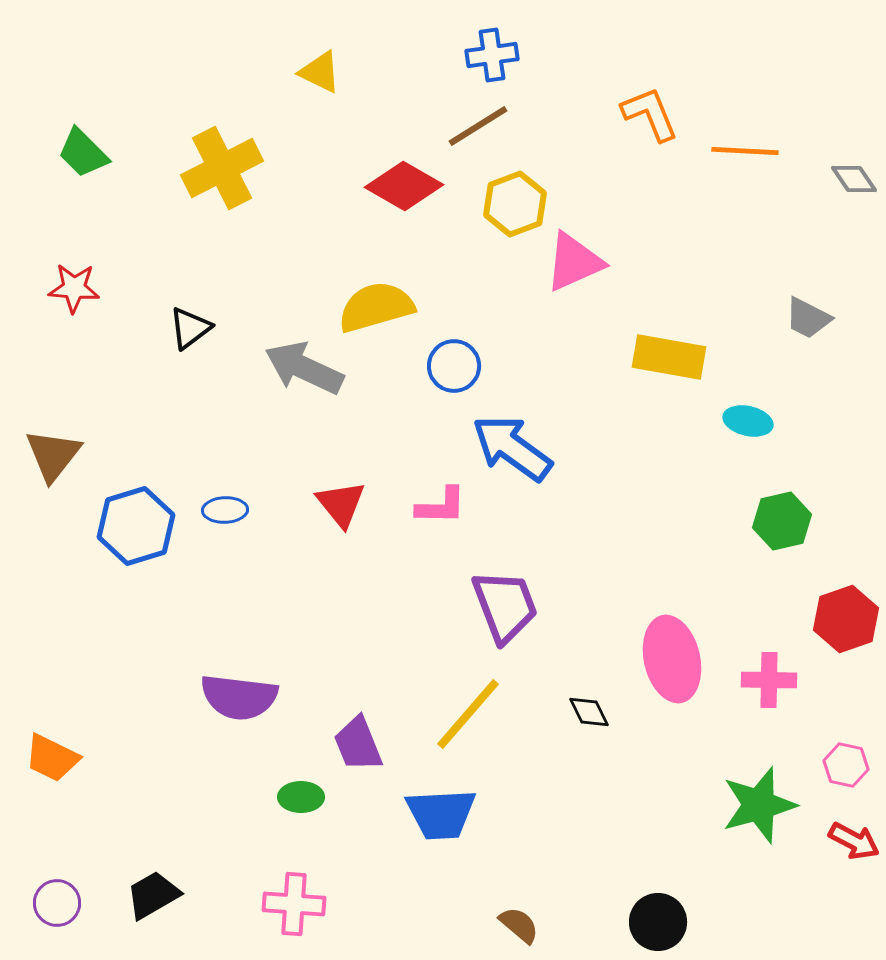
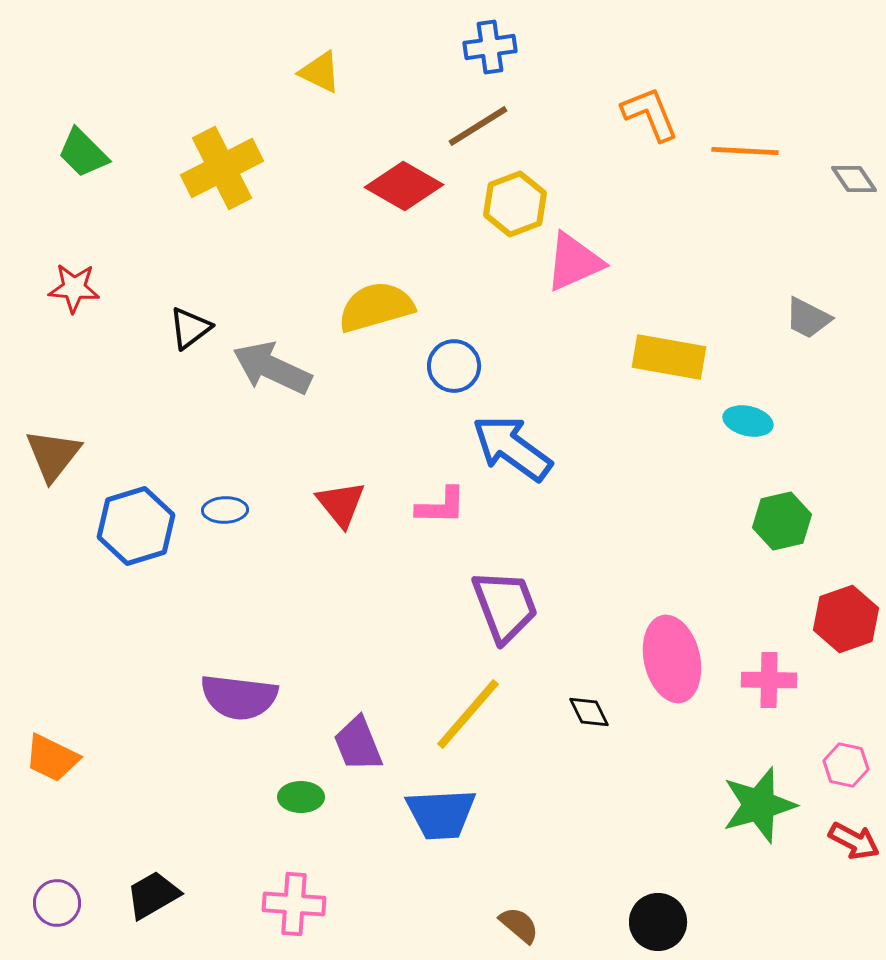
blue cross at (492, 55): moved 2 px left, 8 px up
gray arrow at (304, 368): moved 32 px left
